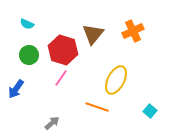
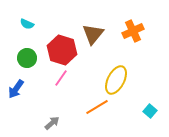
red hexagon: moved 1 px left
green circle: moved 2 px left, 3 px down
orange line: rotated 50 degrees counterclockwise
